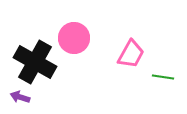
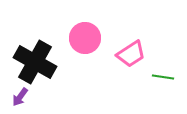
pink circle: moved 11 px right
pink trapezoid: rotated 28 degrees clockwise
purple arrow: rotated 72 degrees counterclockwise
